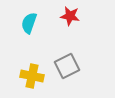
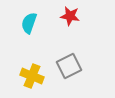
gray square: moved 2 px right
yellow cross: rotated 10 degrees clockwise
